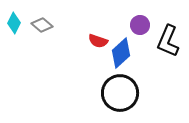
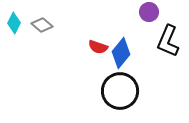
purple circle: moved 9 px right, 13 px up
red semicircle: moved 6 px down
blue diamond: rotated 8 degrees counterclockwise
black circle: moved 2 px up
